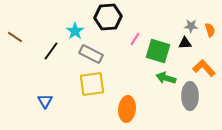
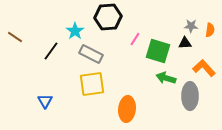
orange semicircle: rotated 24 degrees clockwise
